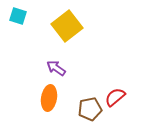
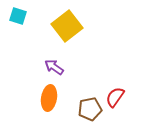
purple arrow: moved 2 px left, 1 px up
red semicircle: rotated 15 degrees counterclockwise
